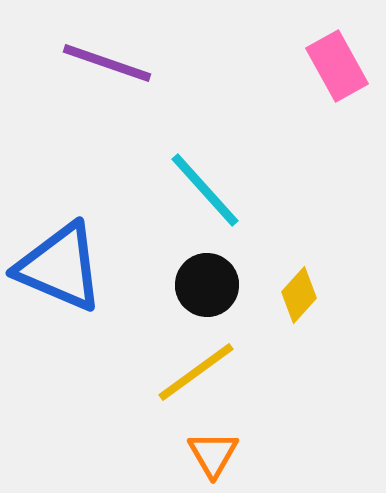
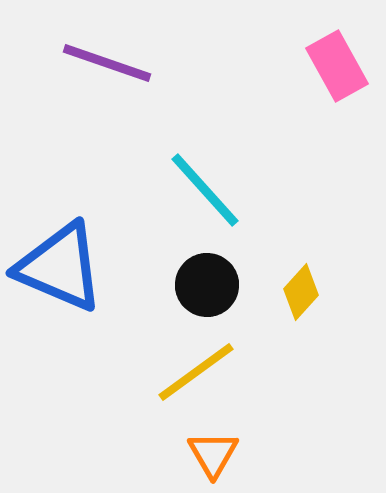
yellow diamond: moved 2 px right, 3 px up
